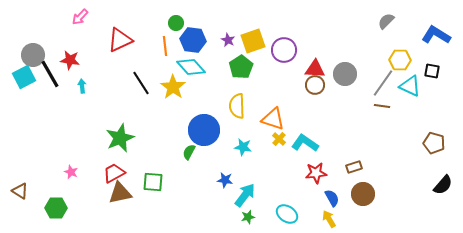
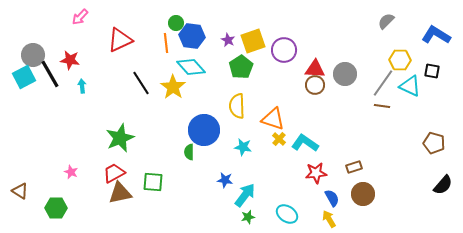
blue hexagon at (193, 40): moved 1 px left, 4 px up
orange line at (165, 46): moved 1 px right, 3 px up
green semicircle at (189, 152): rotated 28 degrees counterclockwise
